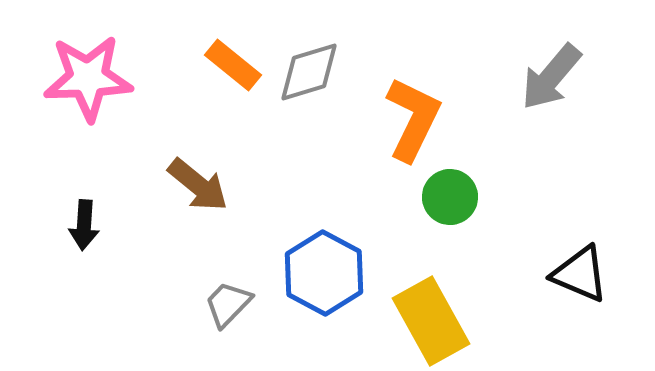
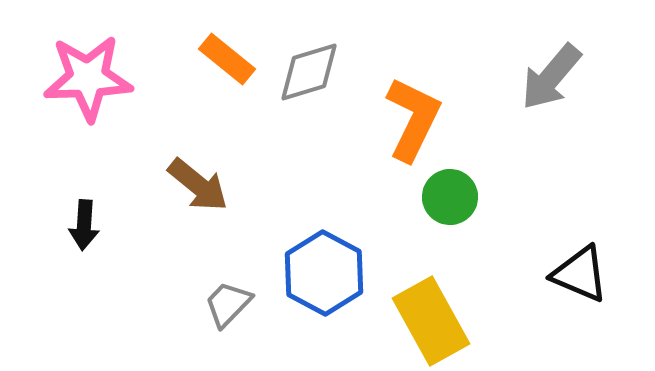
orange rectangle: moved 6 px left, 6 px up
